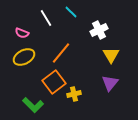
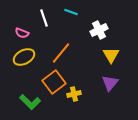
cyan line: rotated 24 degrees counterclockwise
white line: moved 2 px left; rotated 12 degrees clockwise
green L-shape: moved 3 px left, 3 px up
